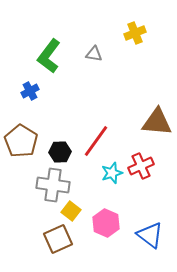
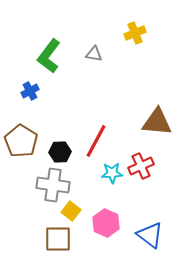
red line: rotated 8 degrees counterclockwise
cyan star: rotated 15 degrees clockwise
brown square: rotated 24 degrees clockwise
